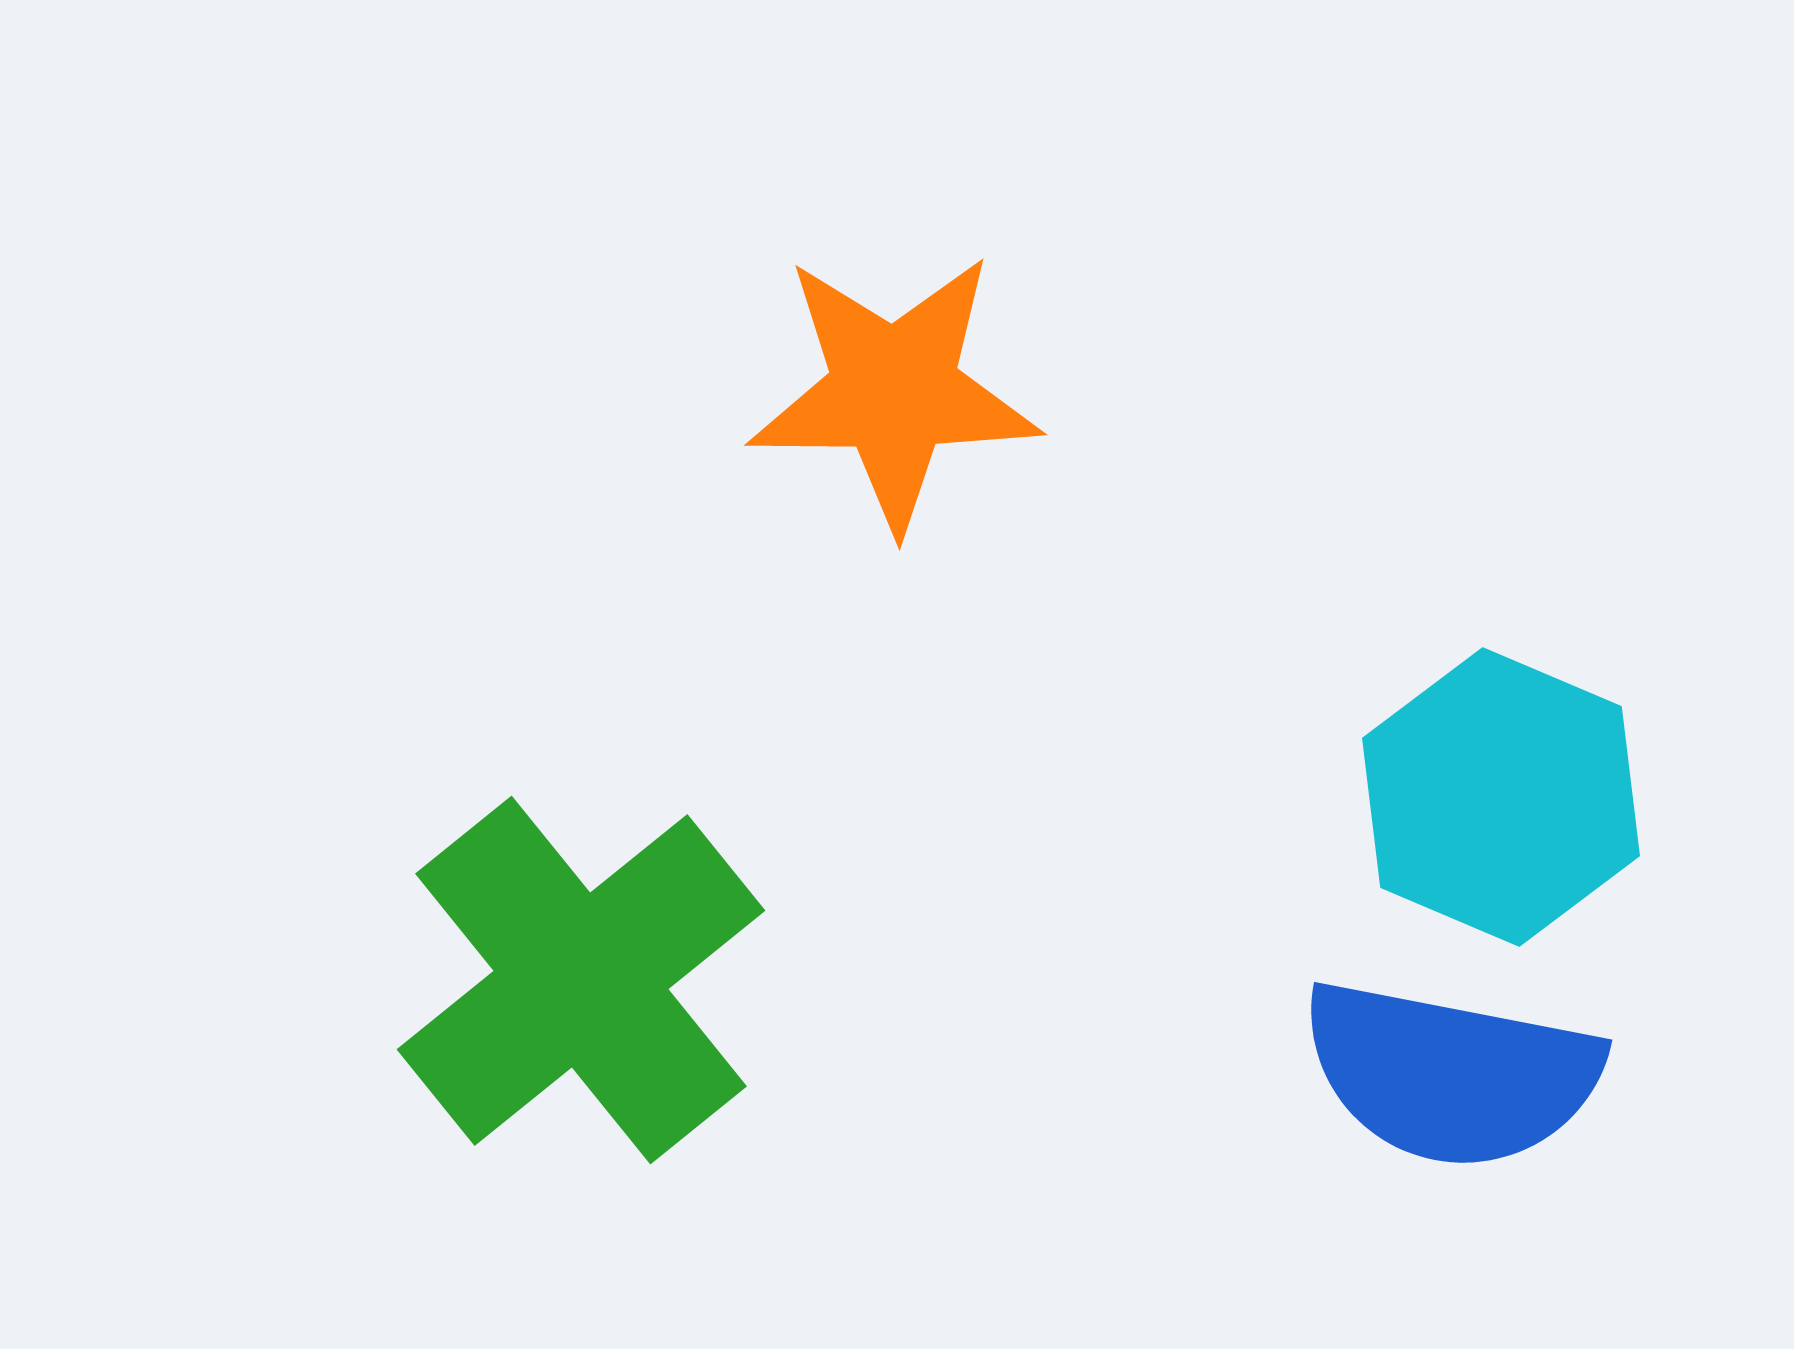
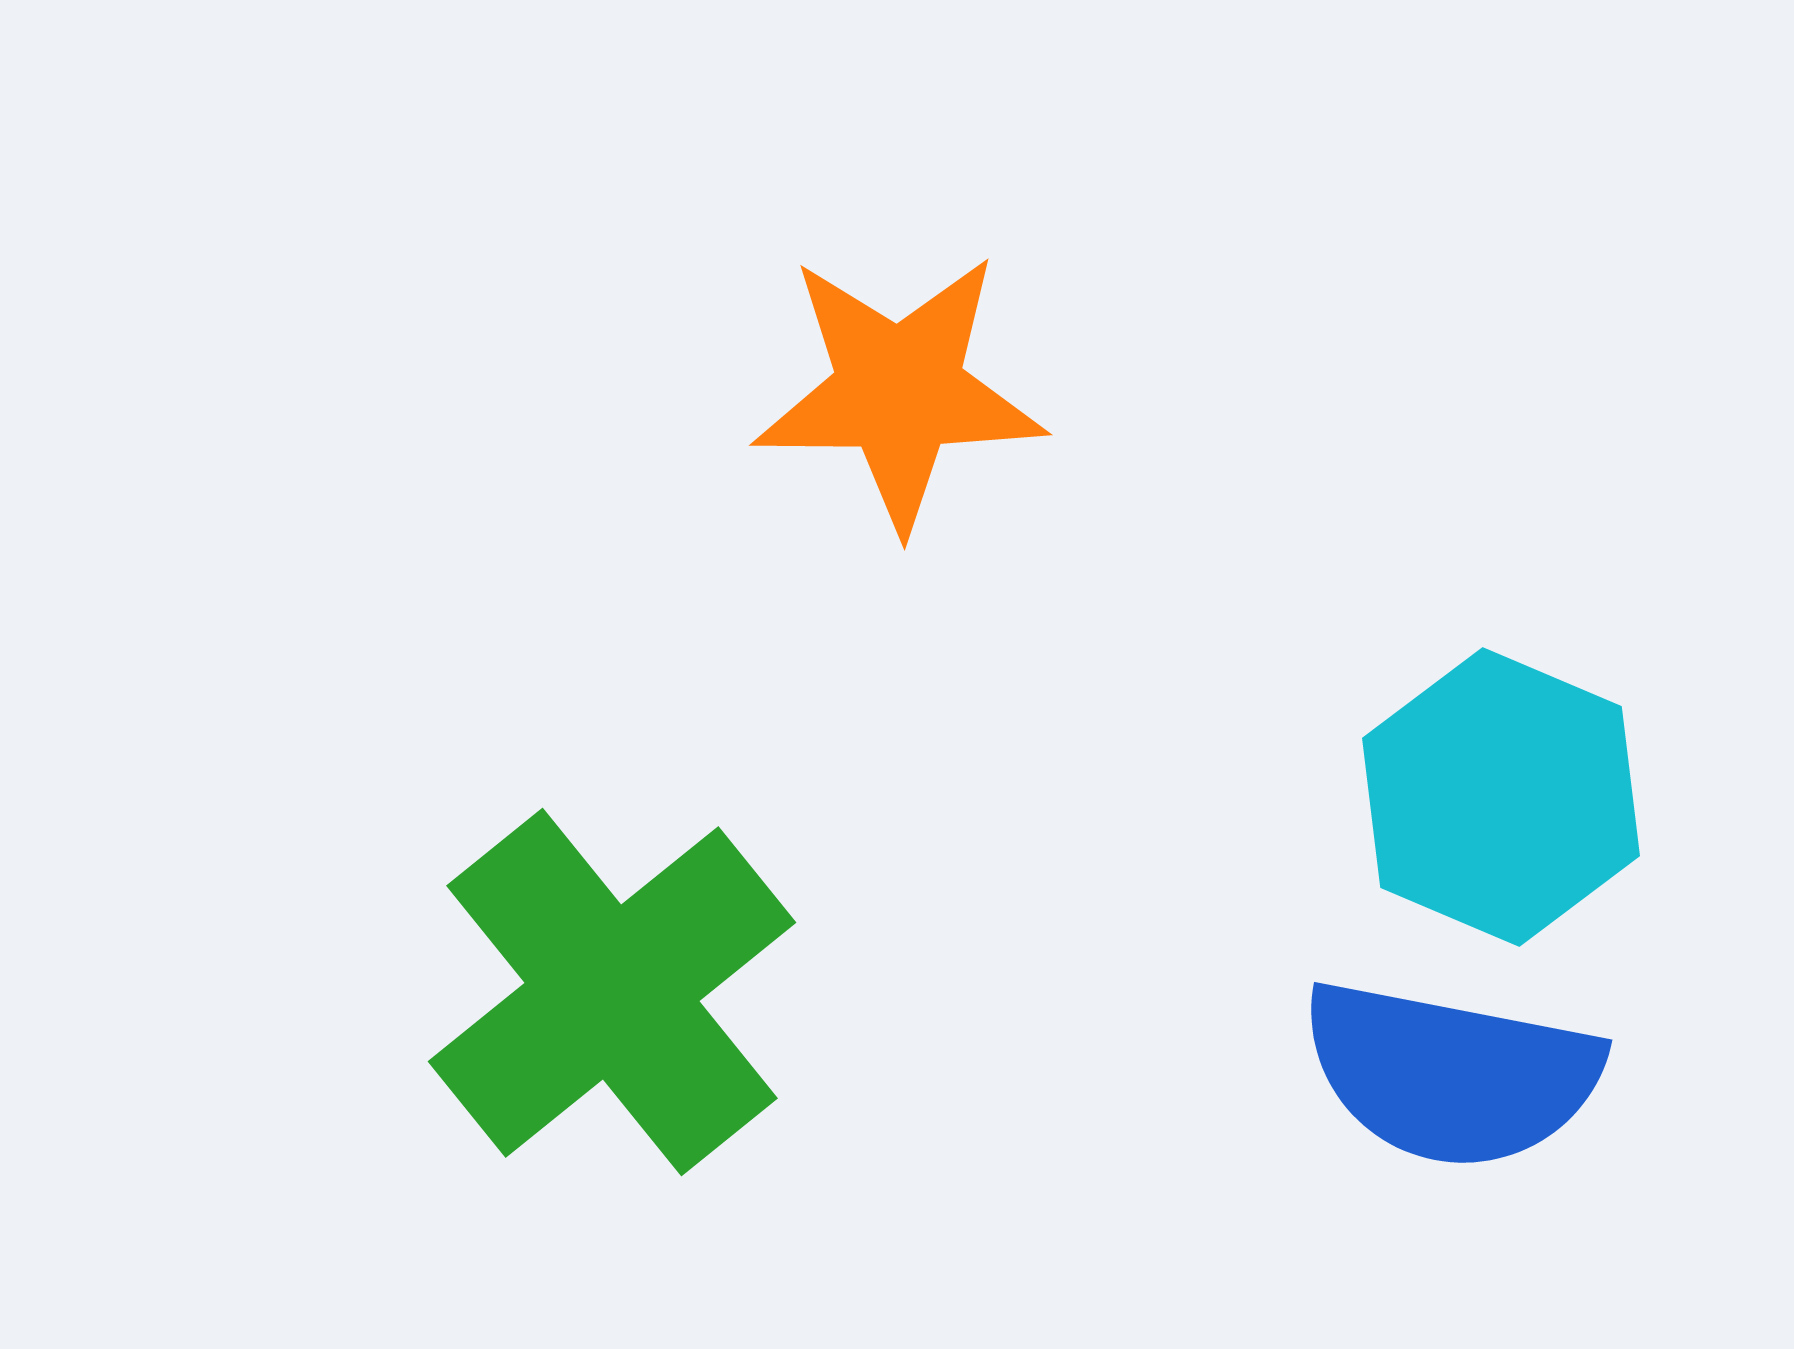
orange star: moved 5 px right
green cross: moved 31 px right, 12 px down
